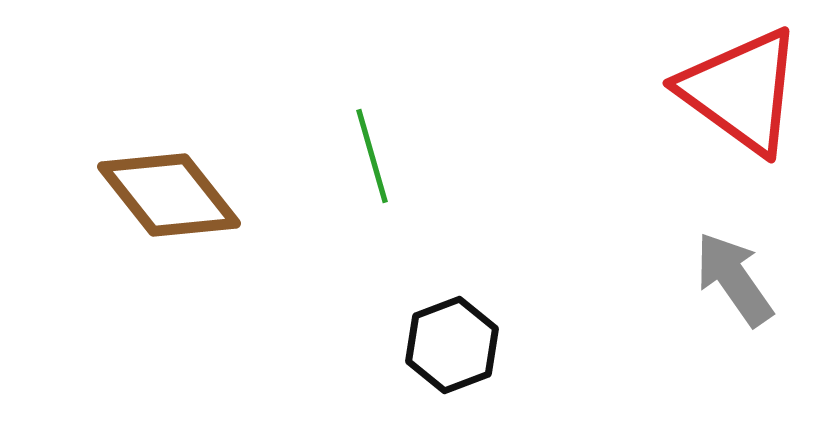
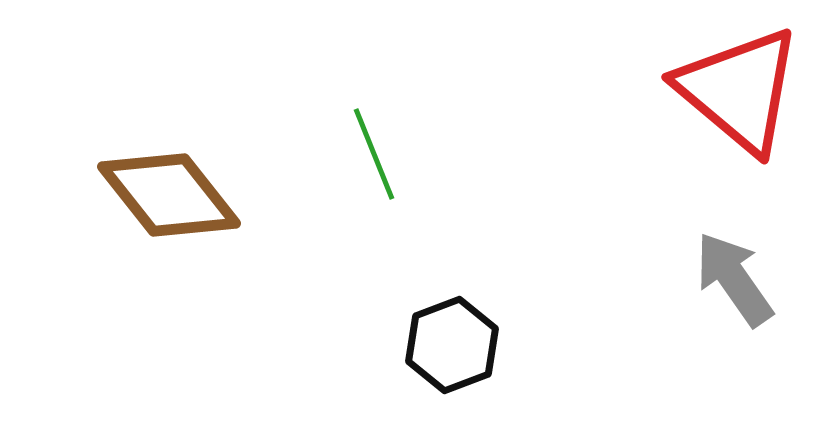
red triangle: moved 2 px left, 1 px up; rotated 4 degrees clockwise
green line: moved 2 px right, 2 px up; rotated 6 degrees counterclockwise
